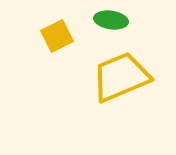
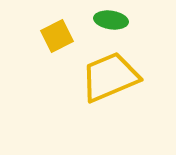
yellow trapezoid: moved 11 px left
